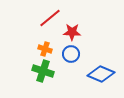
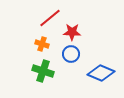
orange cross: moved 3 px left, 5 px up
blue diamond: moved 1 px up
